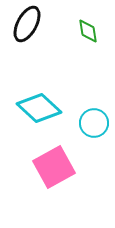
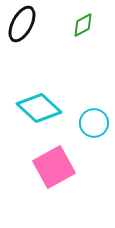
black ellipse: moved 5 px left
green diamond: moved 5 px left, 6 px up; rotated 70 degrees clockwise
